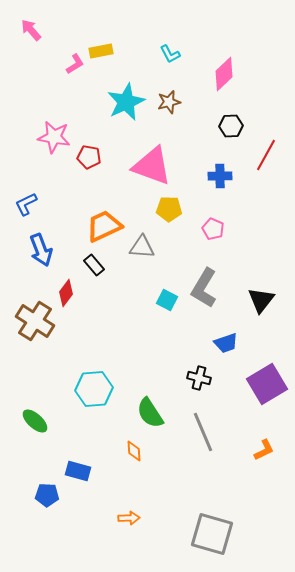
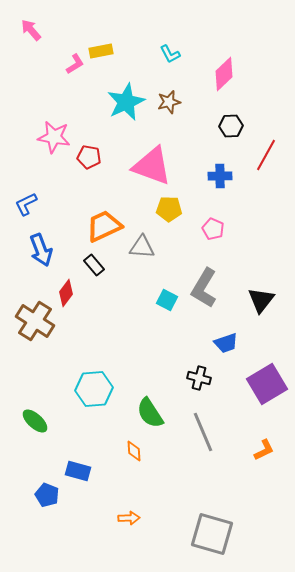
blue pentagon: rotated 20 degrees clockwise
